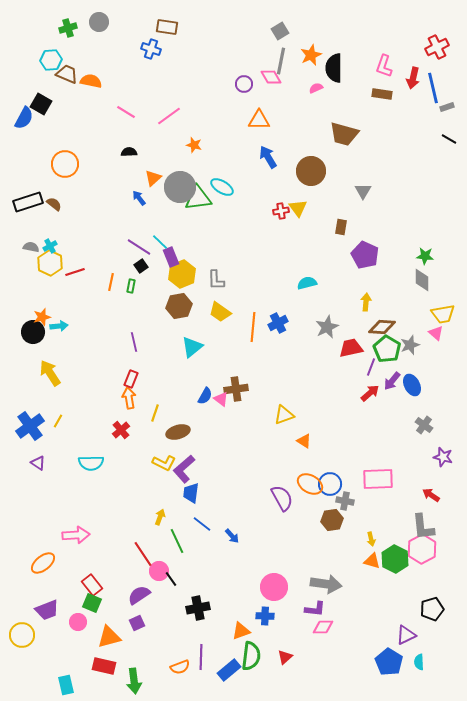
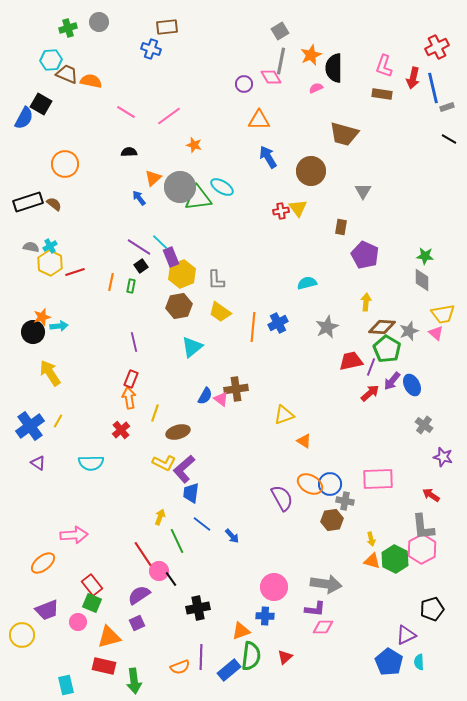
brown rectangle at (167, 27): rotated 15 degrees counterclockwise
gray star at (410, 345): moved 1 px left, 14 px up
red trapezoid at (351, 348): moved 13 px down
pink arrow at (76, 535): moved 2 px left
